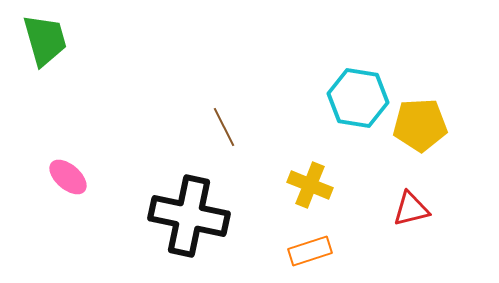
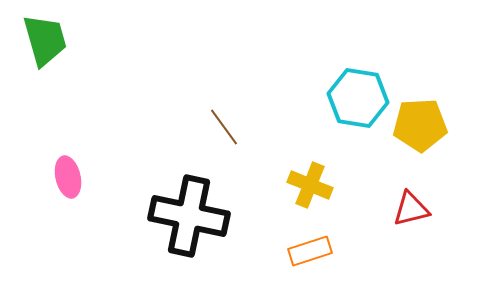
brown line: rotated 9 degrees counterclockwise
pink ellipse: rotated 36 degrees clockwise
